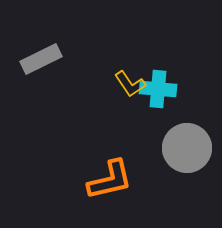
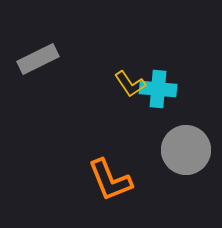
gray rectangle: moved 3 px left
gray circle: moved 1 px left, 2 px down
orange L-shape: rotated 81 degrees clockwise
